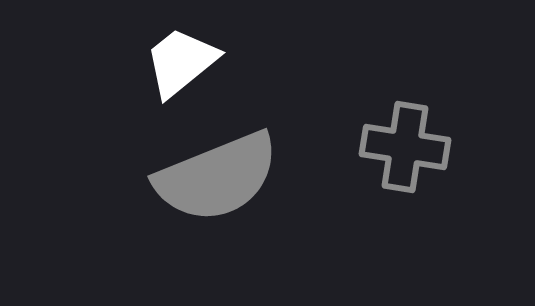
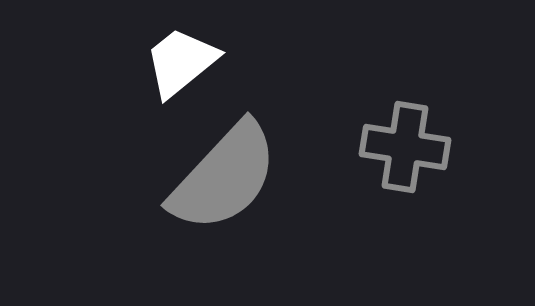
gray semicircle: moved 7 px right; rotated 25 degrees counterclockwise
